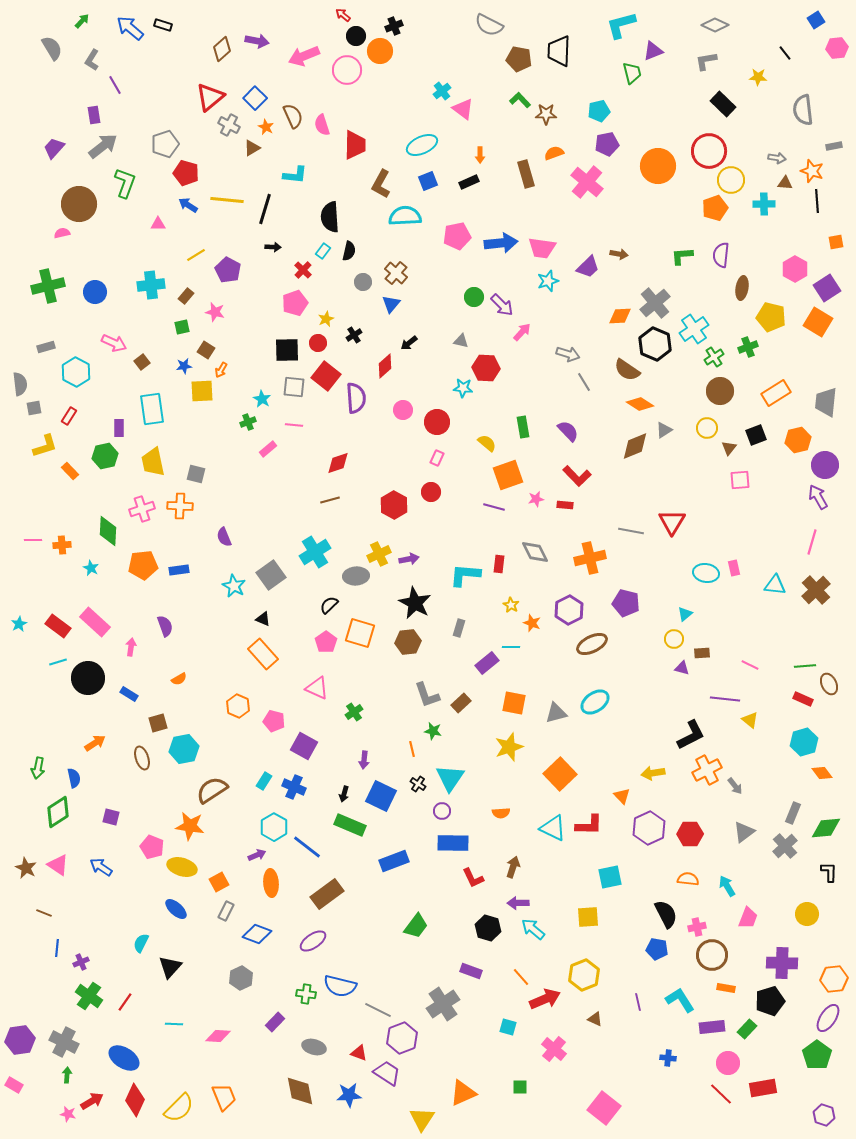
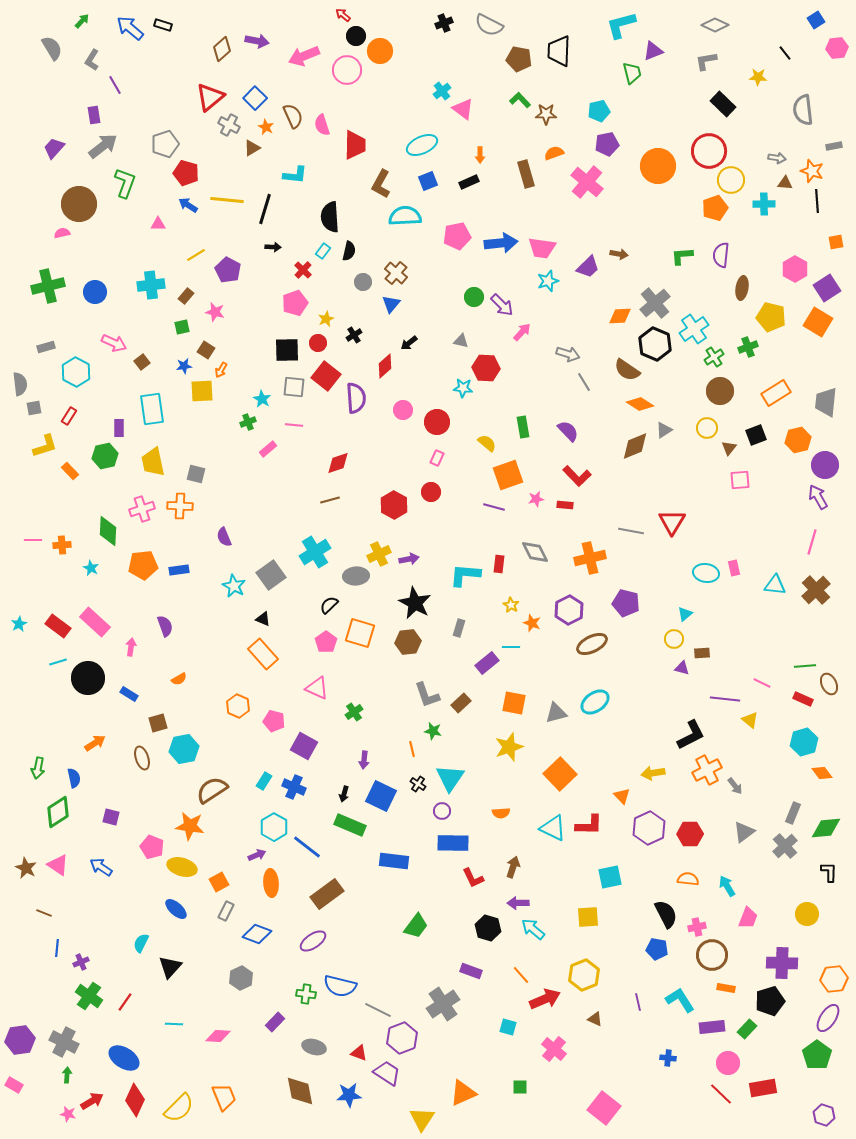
black cross at (394, 26): moved 50 px right, 3 px up
pink line at (750, 665): moved 12 px right, 18 px down
blue rectangle at (394, 861): rotated 28 degrees clockwise
orange line at (521, 977): moved 2 px up
